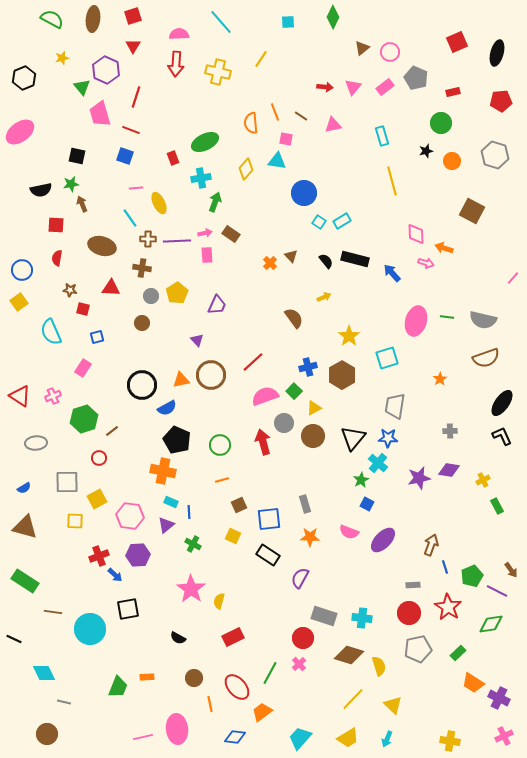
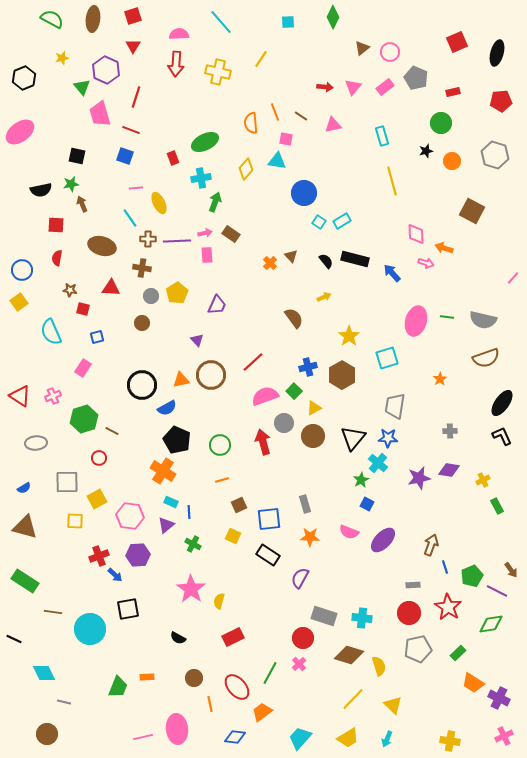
brown line at (112, 431): rotated 64 degrees clockwise
orange cross at (163, 471): rotated 20 degrees clockwise
